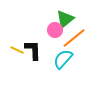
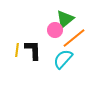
yellow line: rotated 72 degrees clockwise
